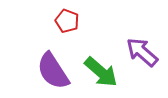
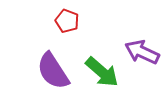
purple arrow: rotated 16 degrees counterclockwise
green arrow: moved 1 px right
